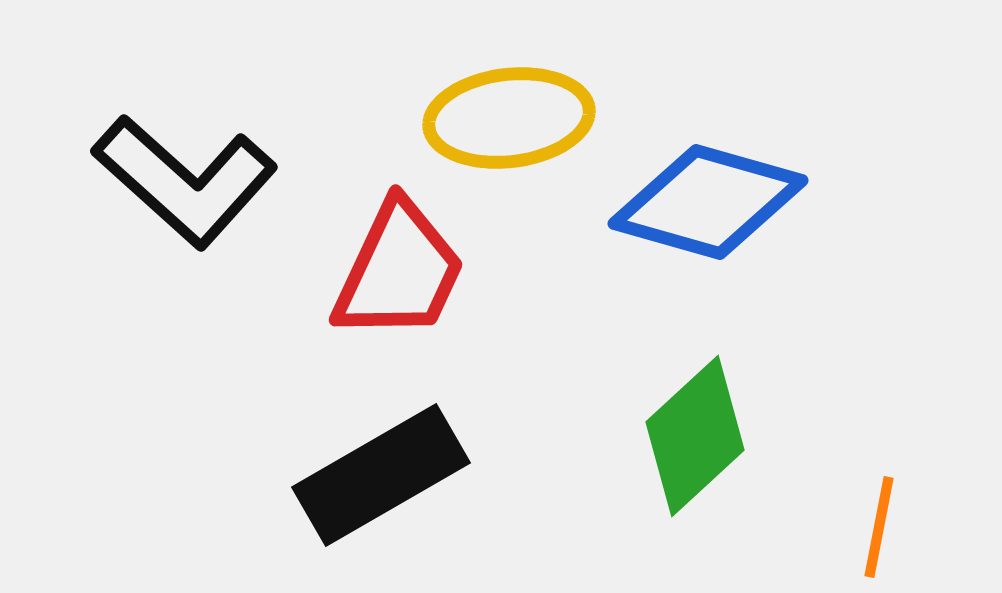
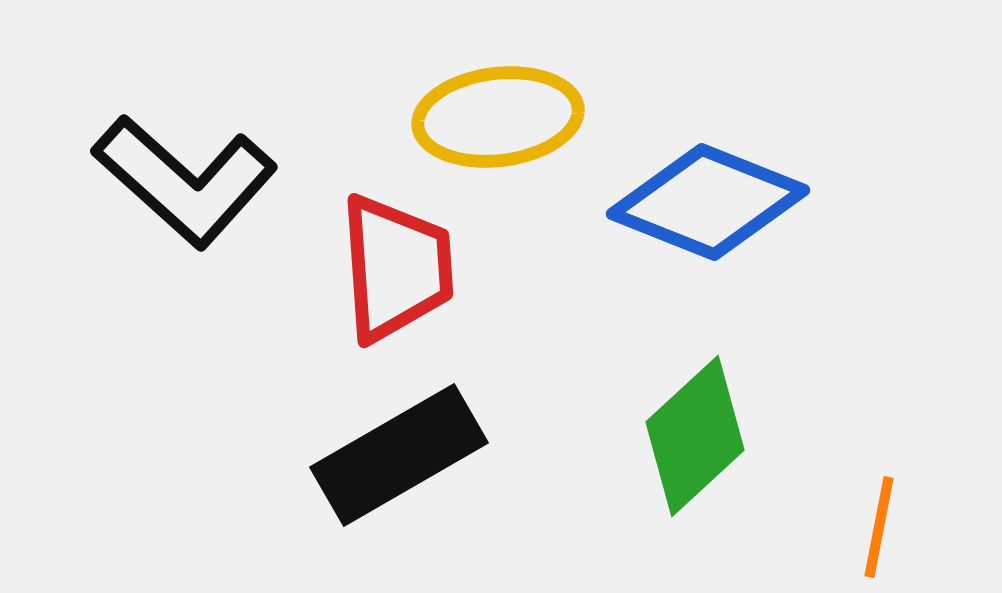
yellow ellipse: moved 11 px left, 1 px up
blue diamond: rotated 6 degrees clockwise
red trapezoid: moved 3 px left, 3 px up; rotated 29 degrees counterclockwise
black rectangle: moved 18 px right, 20 px up
